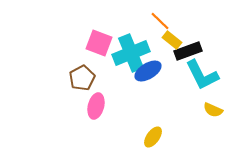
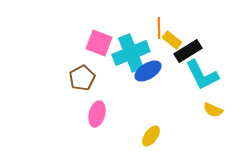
orange line: moved 1 px left, 7 px down; rotated 45 degrees clockwise
black rectangle: rotated 12 degrees counterclockwise
pink ellipse: moved 1 px right, 8 px down
yellow ellipse: moved 2 px left, 1 px up
